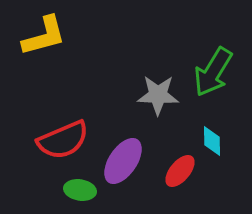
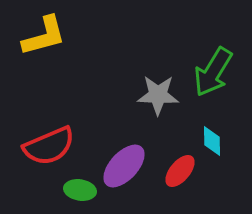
red semicircle: moved 14 px left, 6 px down
purple ellipse: moved 1 px right, 5 px down; rotated 9 degrees clockwise
